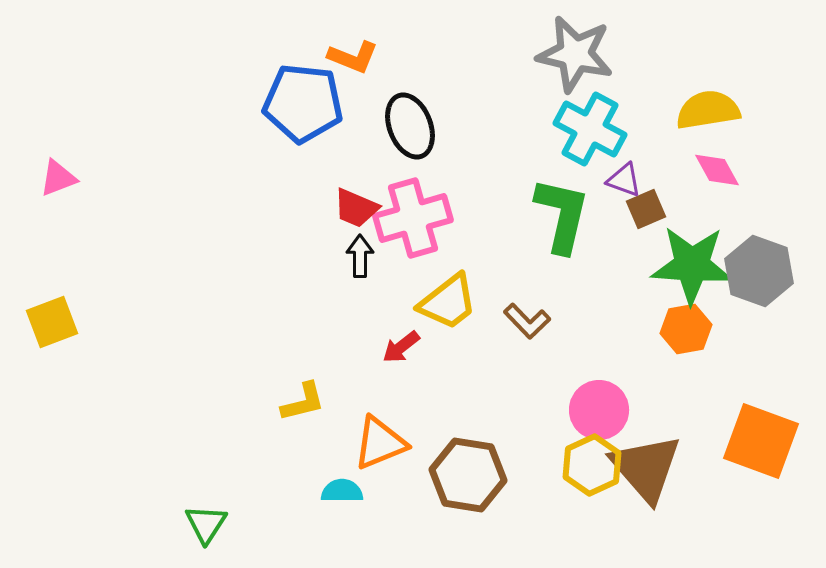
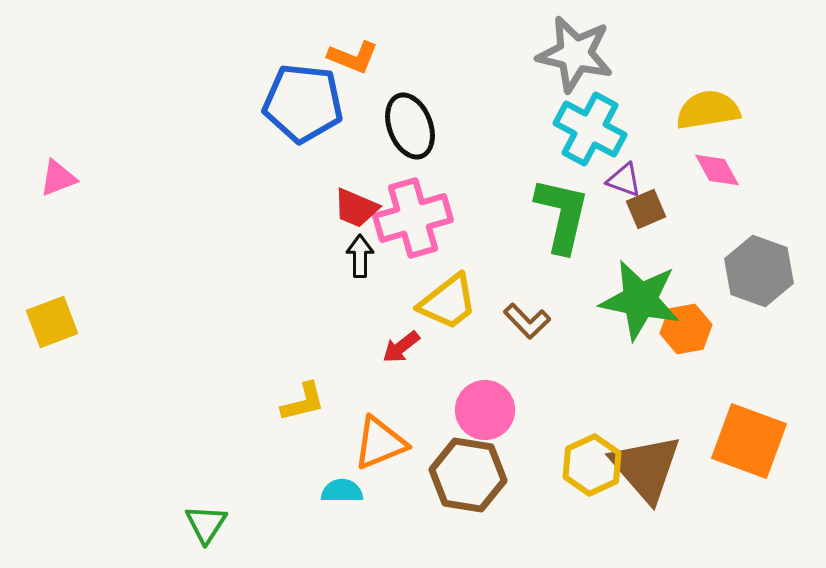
green star: moved 52 px left, 35 px down; rotated 8 degrees clockwise
pink circle: moved 114 px left
orange square: moved 12 px left
